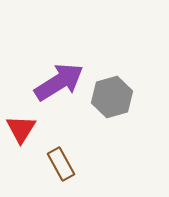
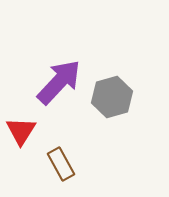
purple arrow: rotated 15 degrees counterclockwise
red triangle: moved 2 px down
